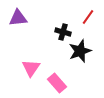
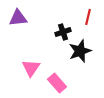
red line: rotated 21 degrees counterclockwise
black cross: rotated 35 degrees counterclockwise
